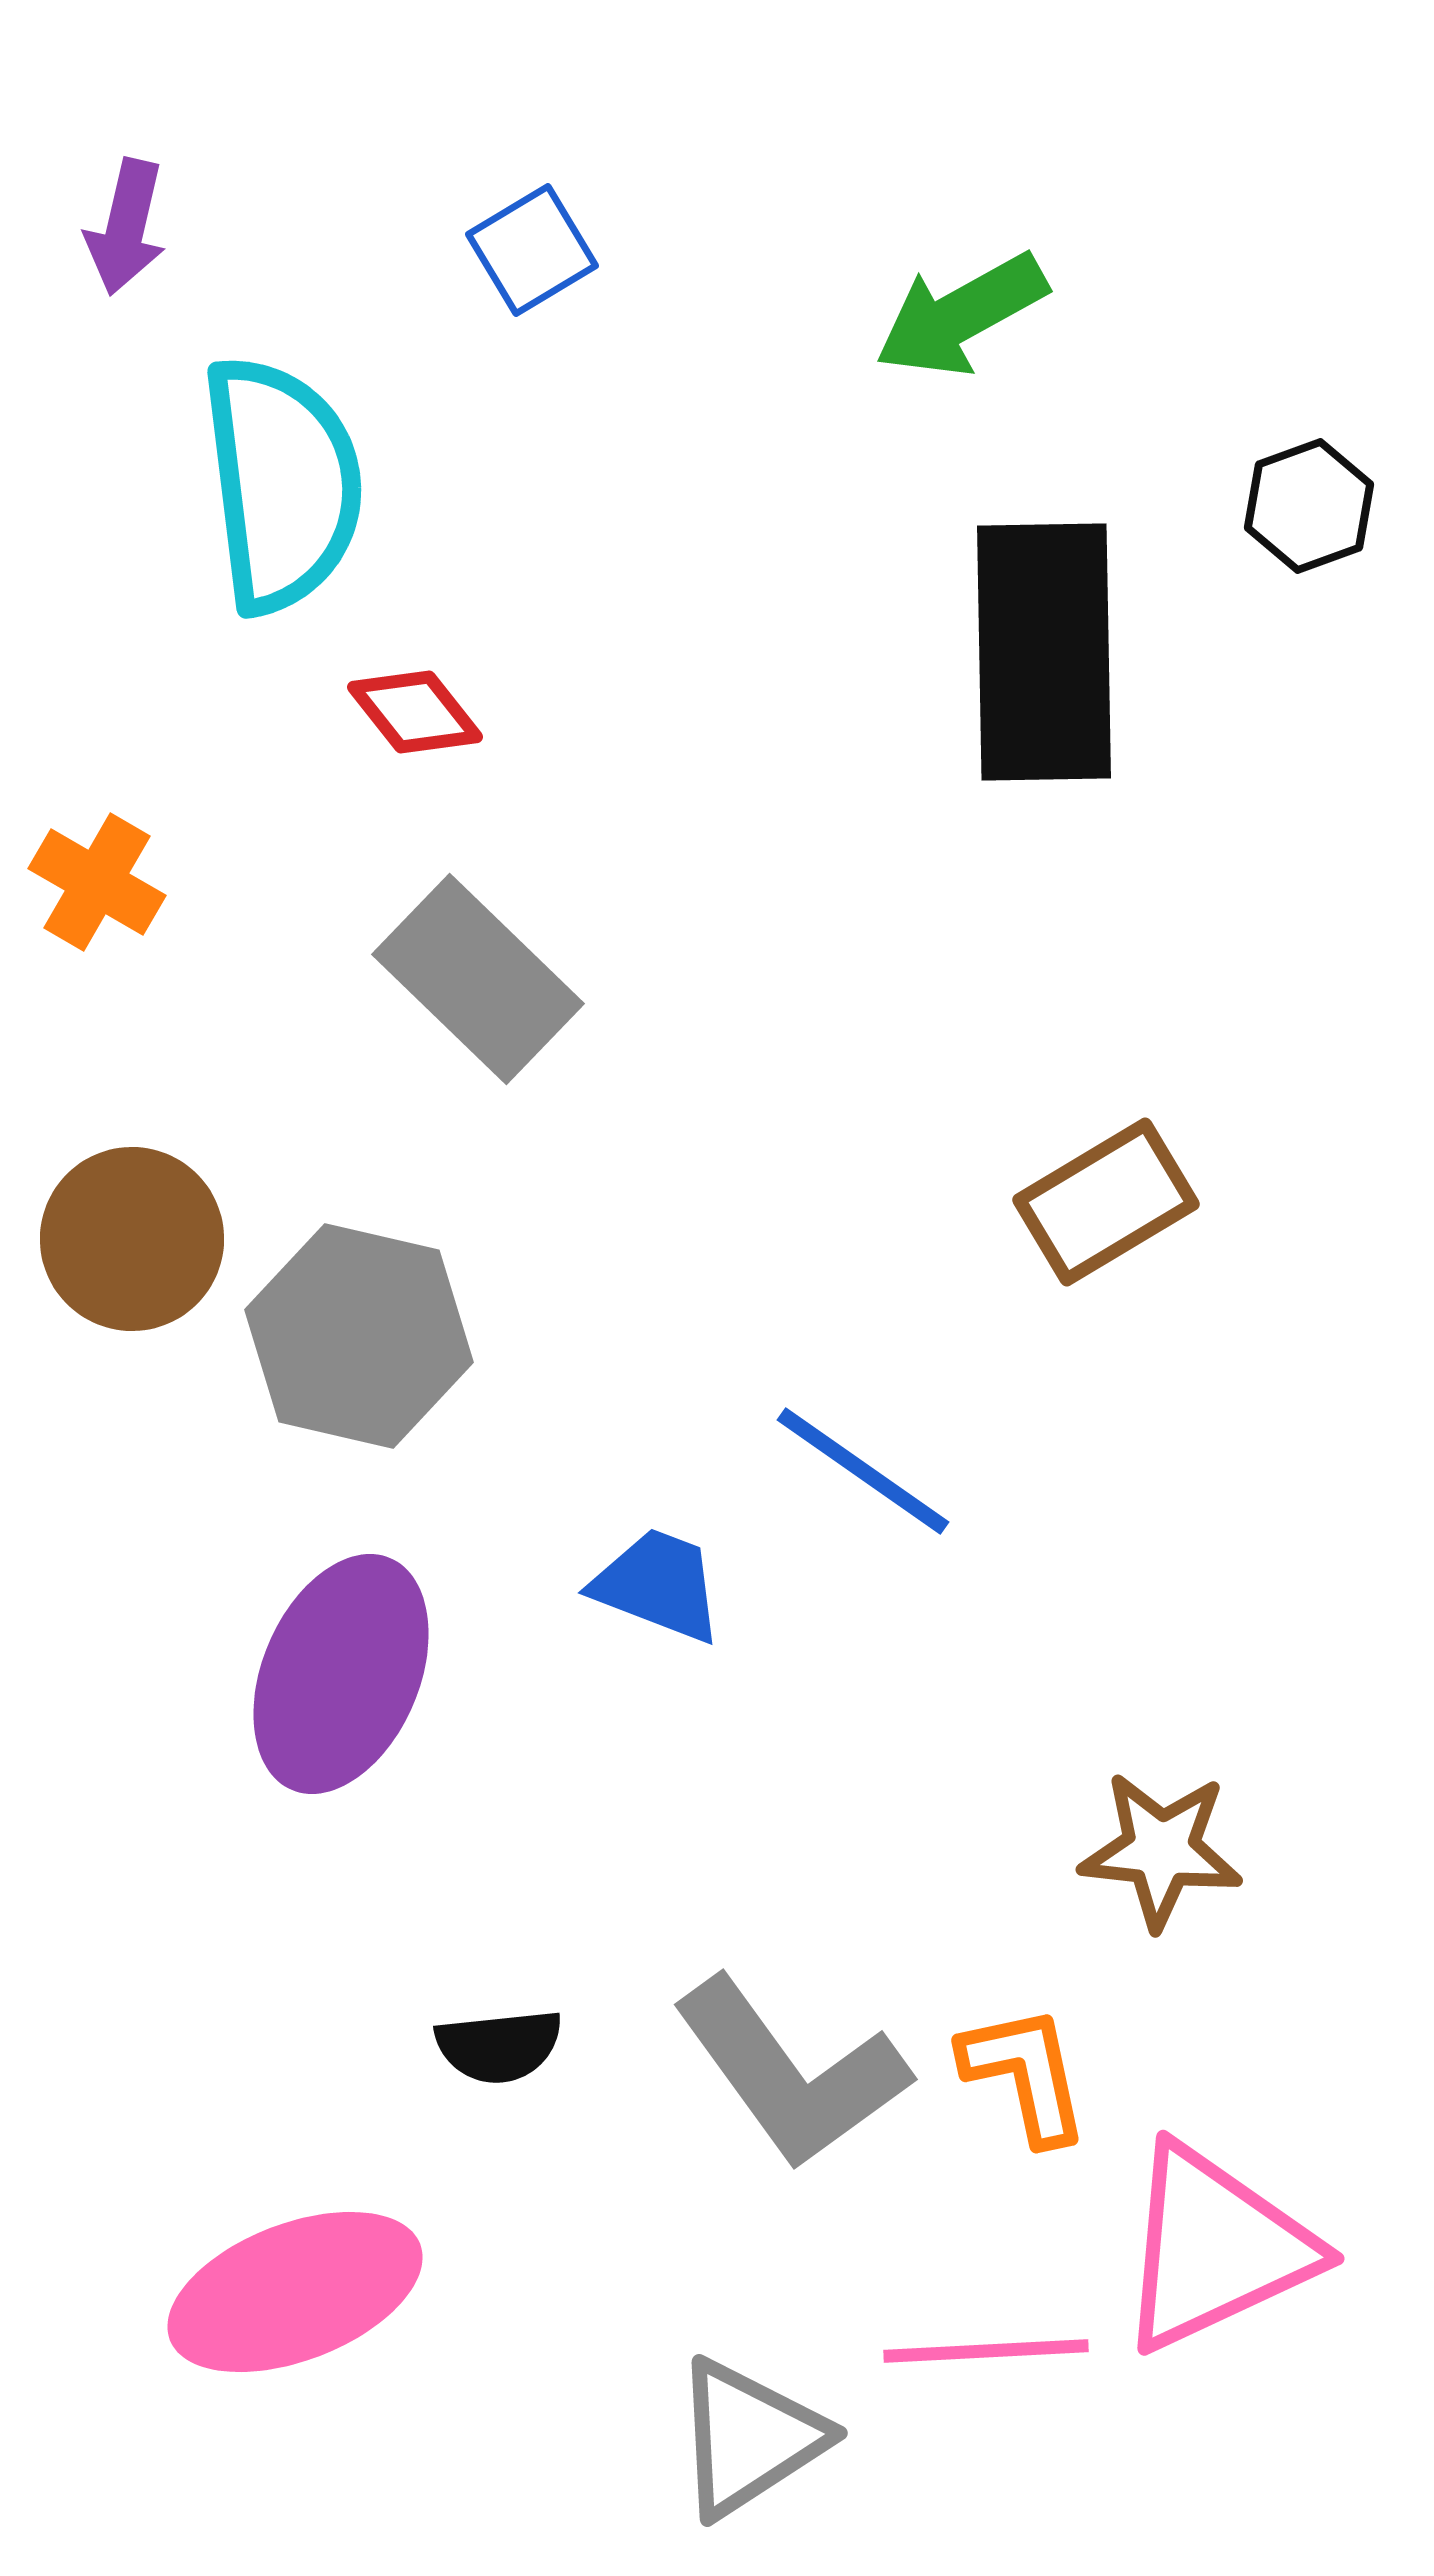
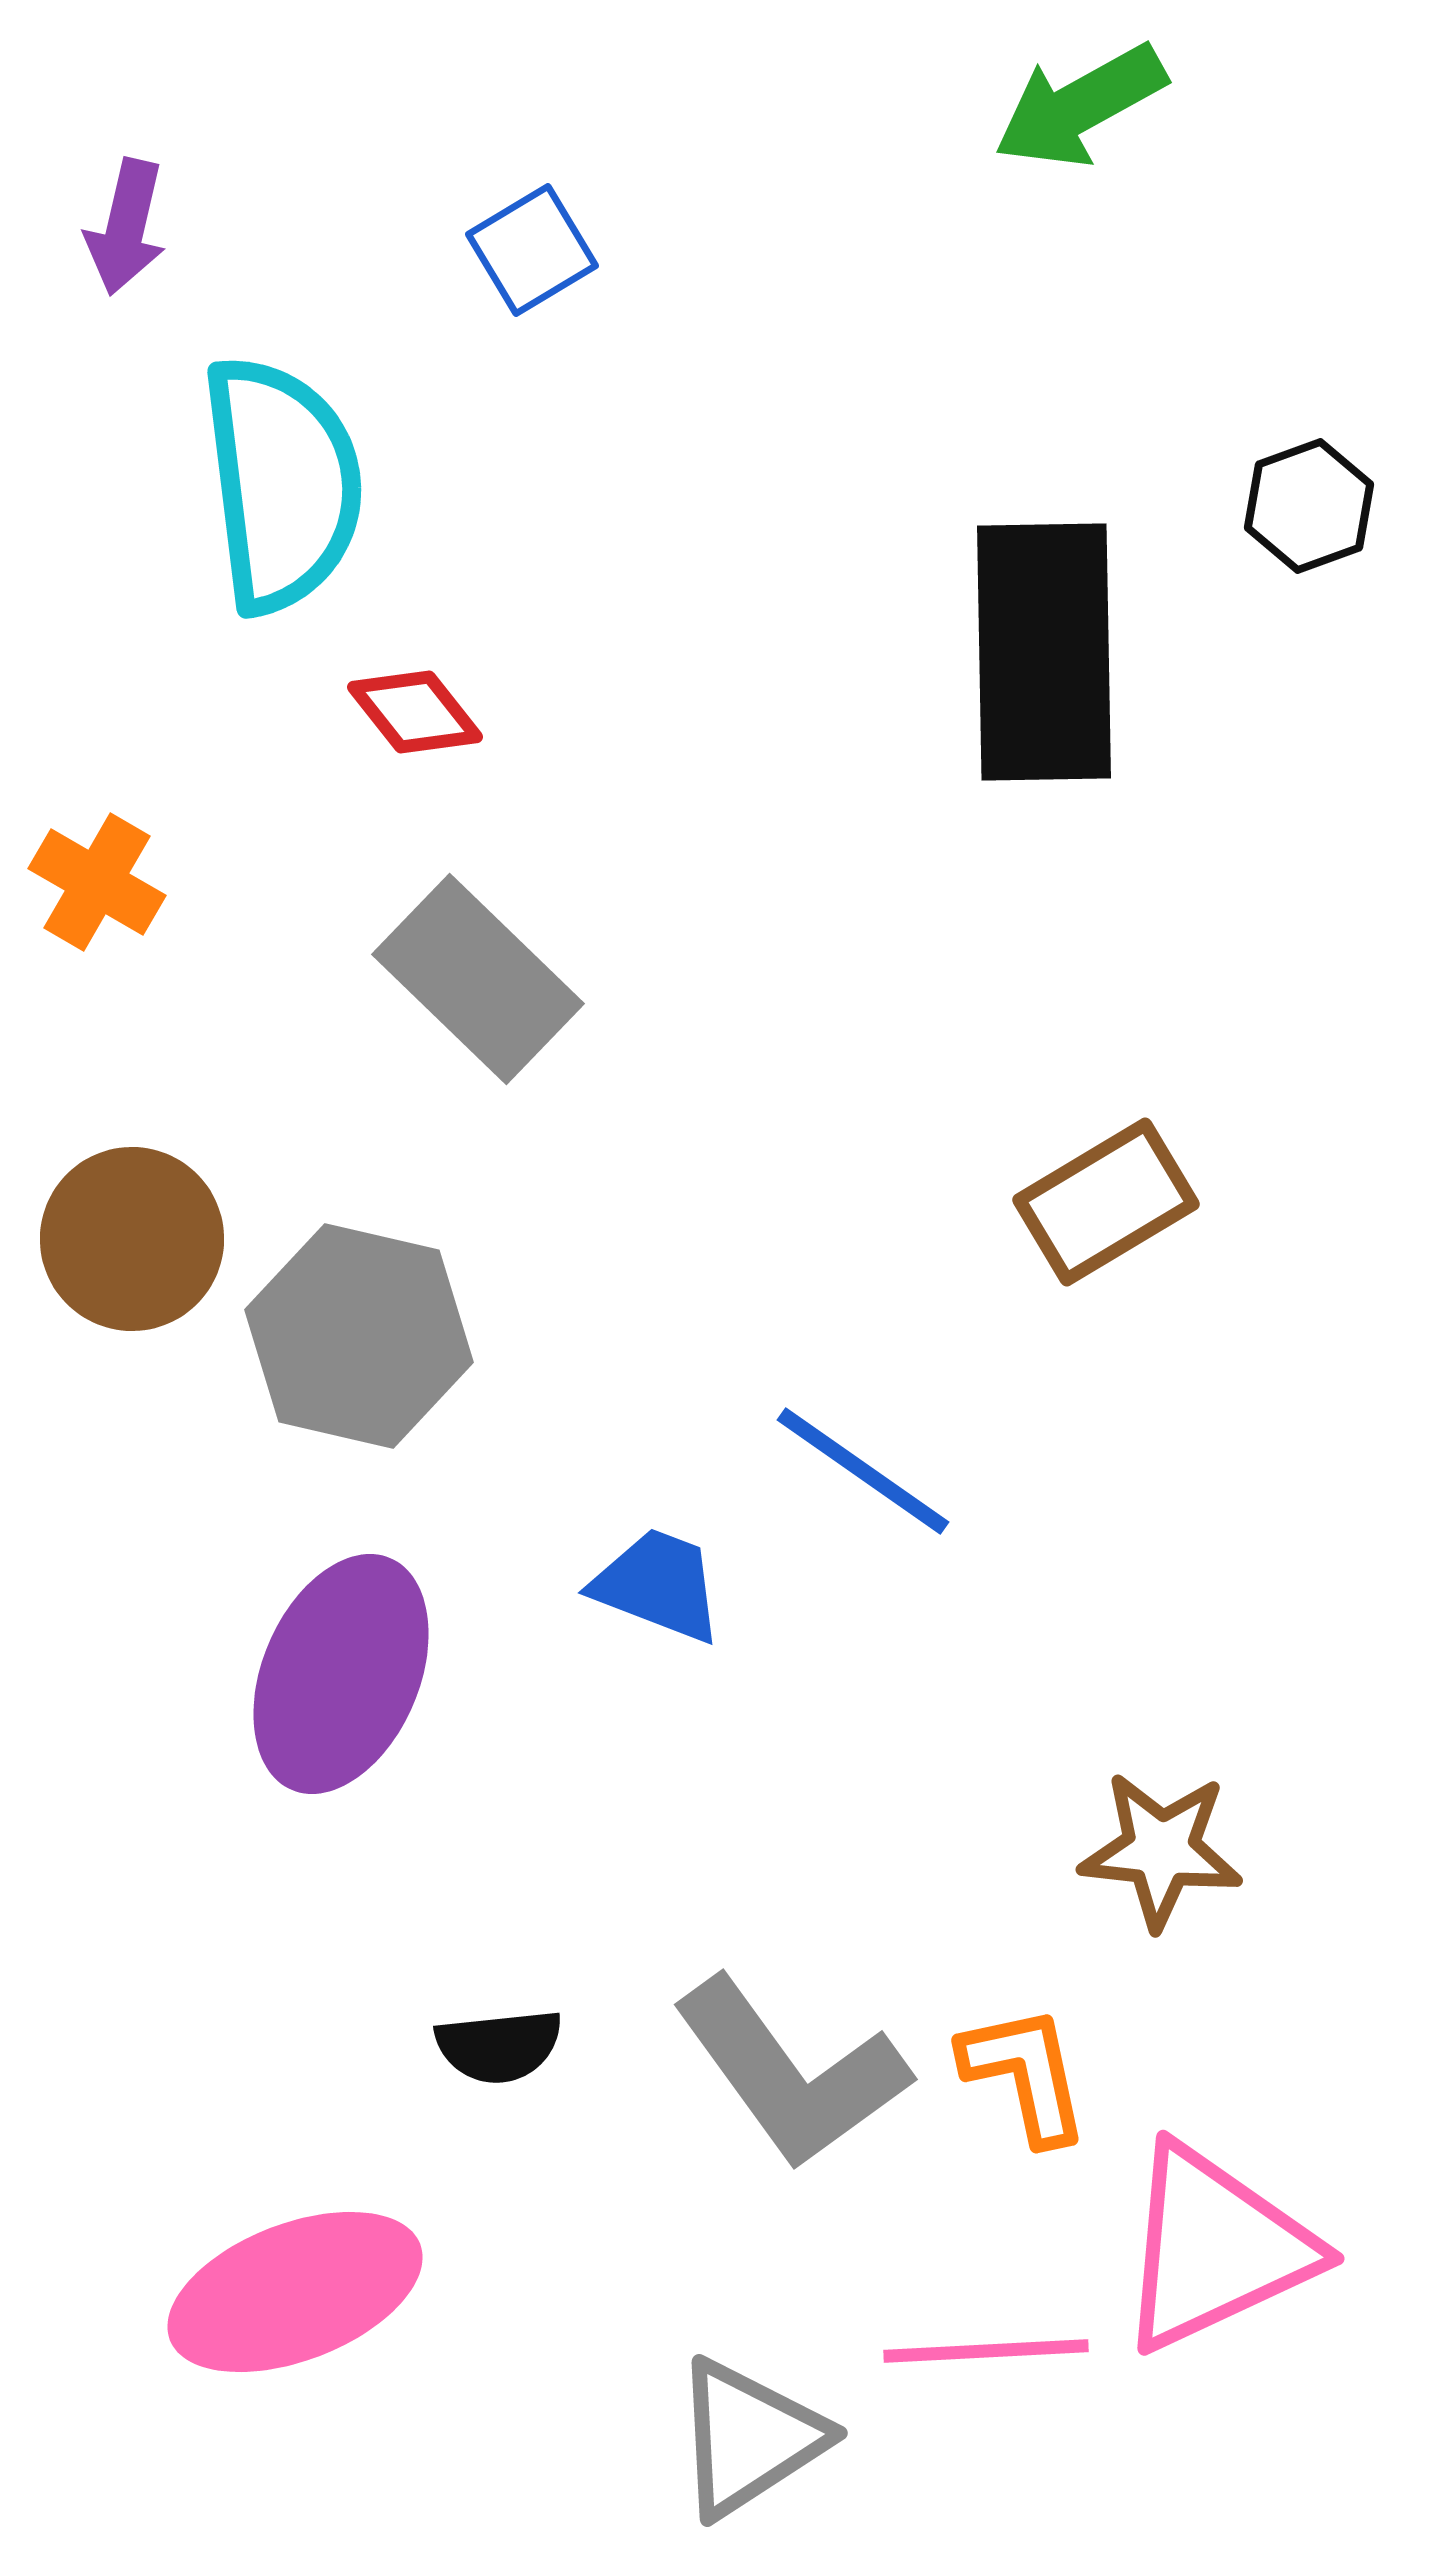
green arrow: moved 119 px right, 209 px up
